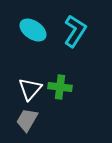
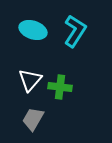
cyan ellipse: rotated 16 degrees counterclockwise
white triangle: moved 9 px up
gray trapezoid: moved 6 px right, 1 px up
